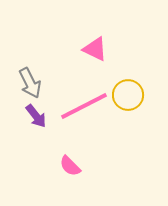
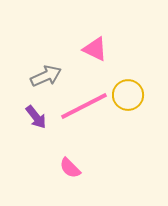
gray arrow: moved 16 px right, 7 px up; rotated 88 degrees counterclockwise
purple arrow: moved 1 px down
pink semicircle: moved 2 px down
